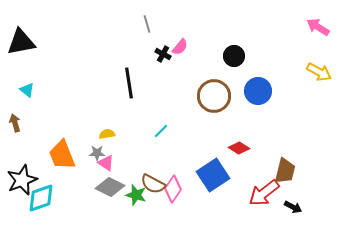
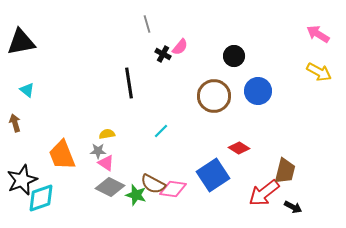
pink arrow: moved 7 px down
gray star: moved 1 px right, 2 px up
pink diamond: rotated 64 degrees clockwise
